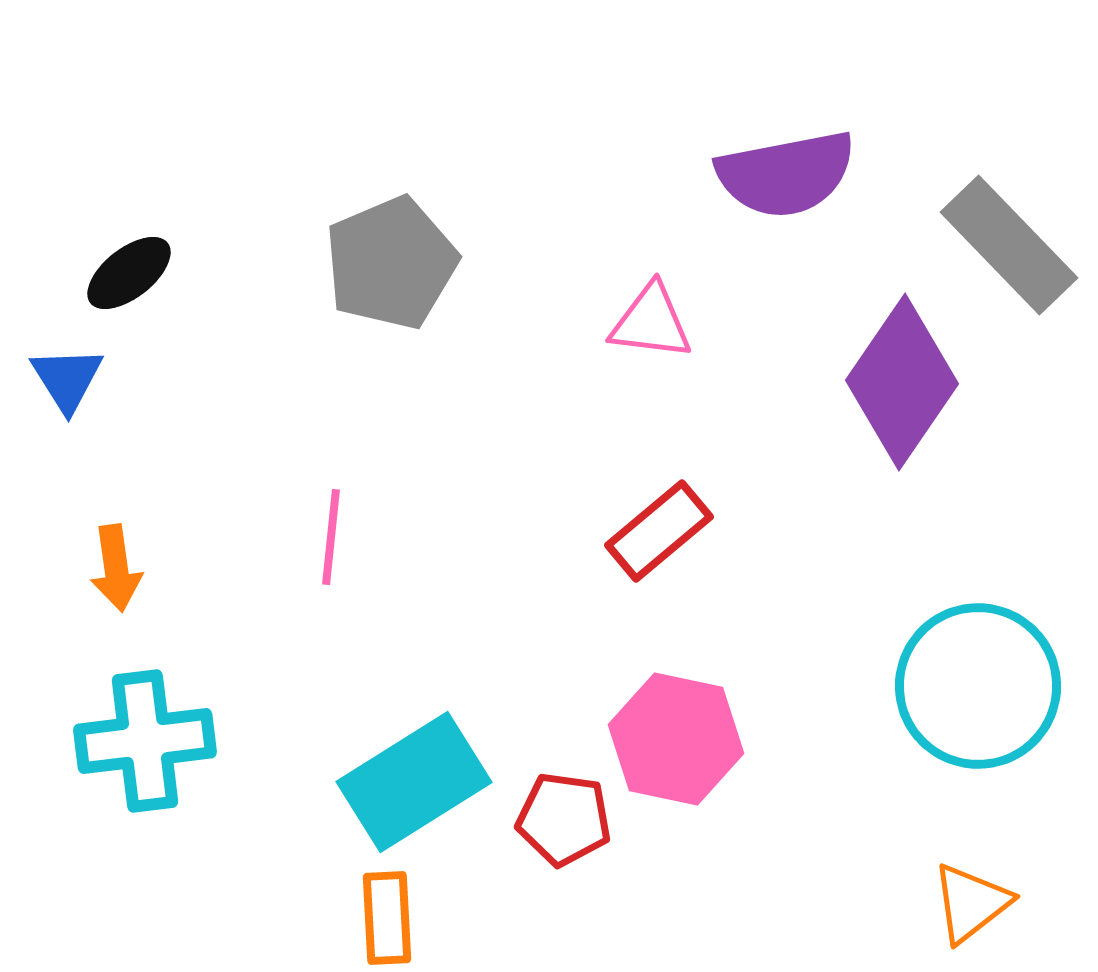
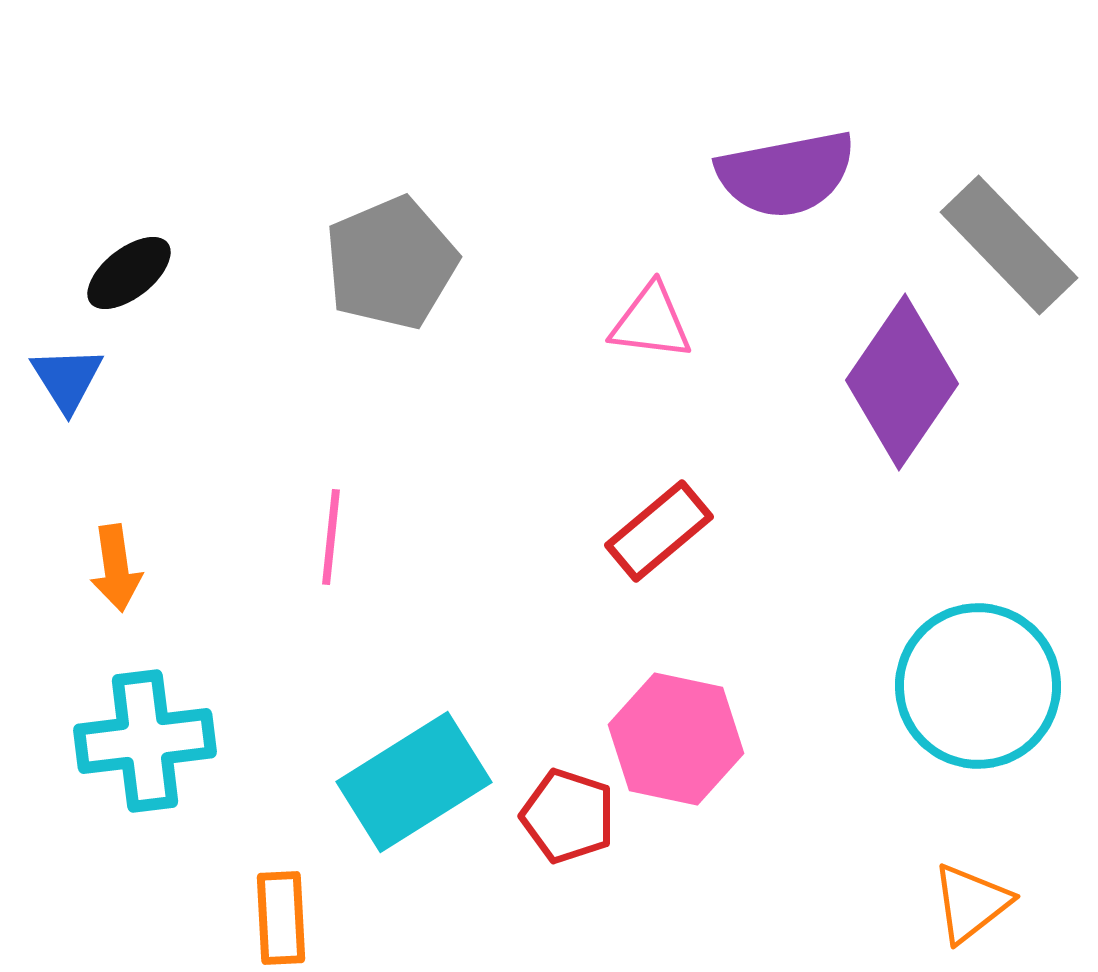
red pentagon: moved 4 px right, 3 px up; rotated 10 degrees clockwise
orange rectangle: moved 106 px left
